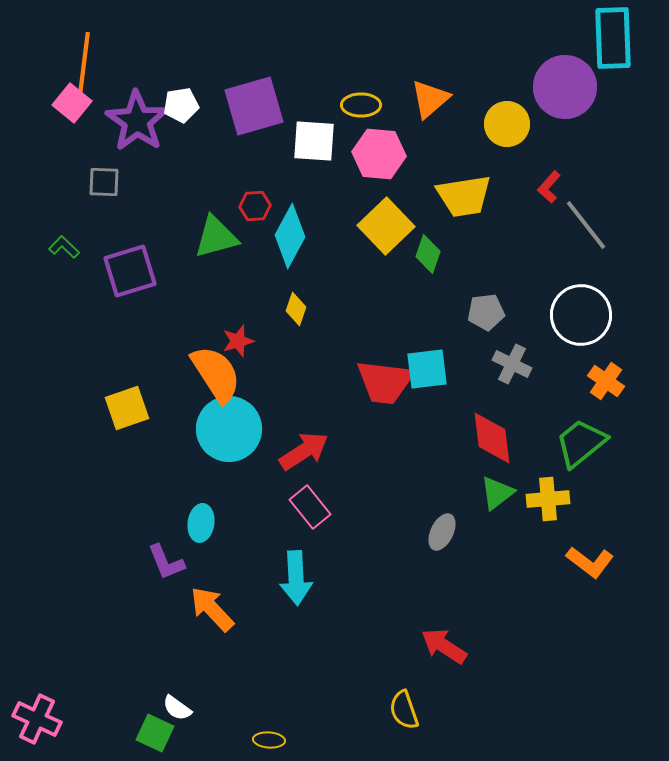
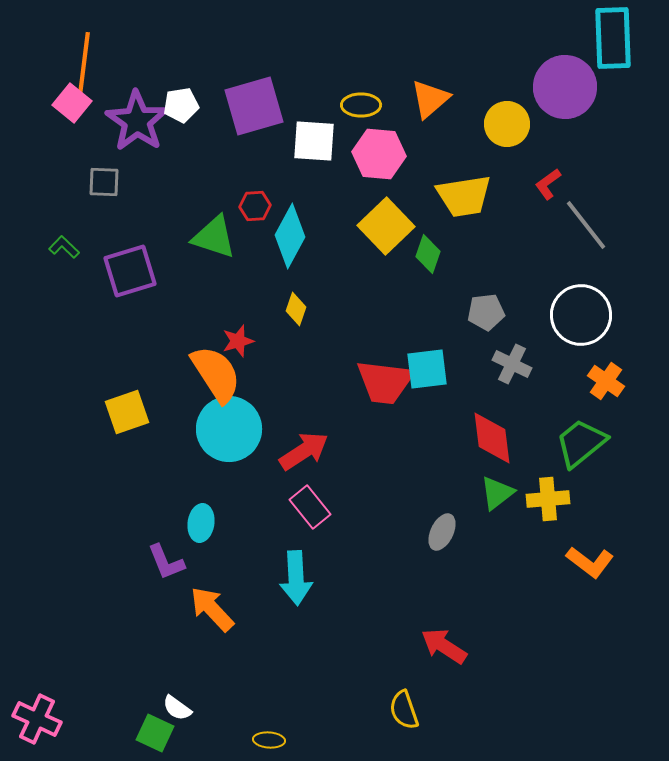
red L-shape at (549, 187): moved 1 px left, 3 px up; rotated 12 degrees clockwise
green triangle at (216, 237): moved 2 px left; rotated 33 degrees clockwise
yellow square at (127, 408): moved 4 px down
